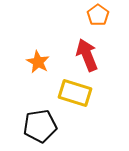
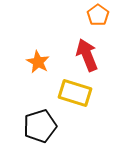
black pentagon: rotated 8 degrees counterclockwise
